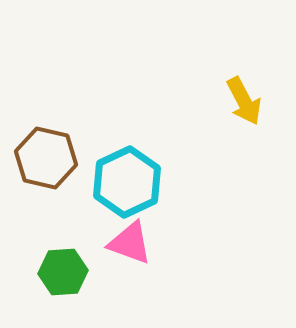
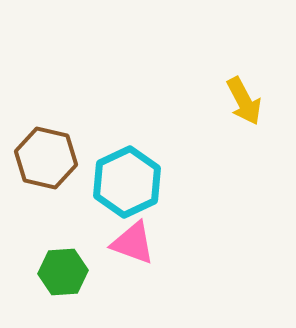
pink triangle: moved 3 px right
